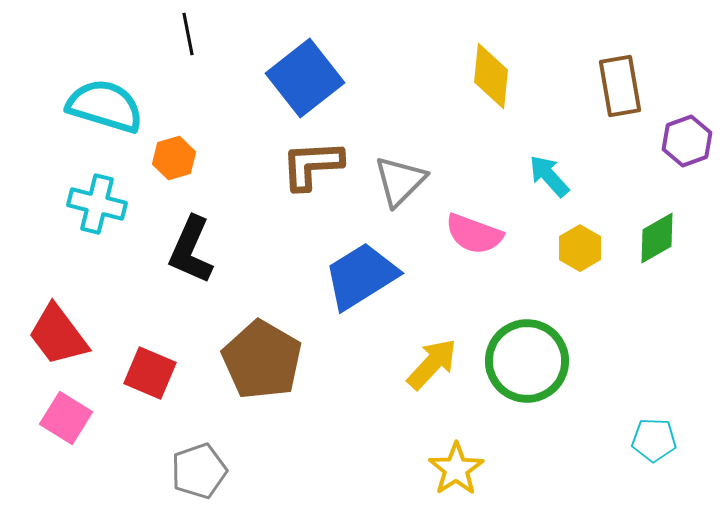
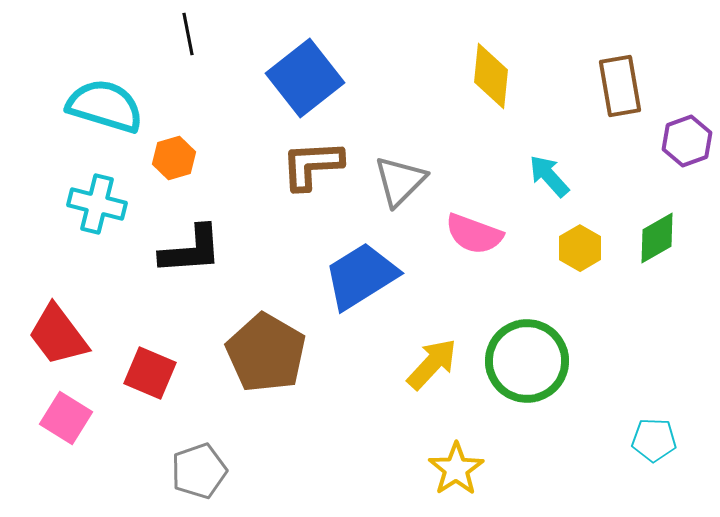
black L-shape: rotated 118 degrees counterclockwise
brown pentagon: moved 4 px right, 7 px up
